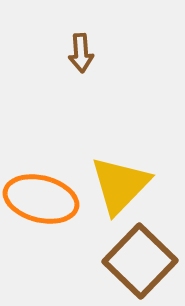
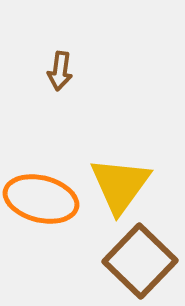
brown arrow: moved 21 px left, 18 px down; rotated 12 degrees clockwise
yellow triangle: rotated 8 degrees counterclockwise
